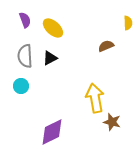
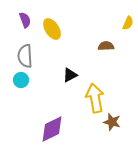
yellow semicircle: rotated 24 degrees clockwise
yellow ellipse: moved 1 px left, 1 px down; rotated 15 degrees clockwise
brown semicircle: rotated 21 degrees clockwise
black triangle: moved 20 px right, 17 px down
cyan circle: moved 6 px up
purple diamond: moved 3 px up
